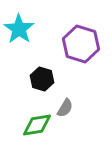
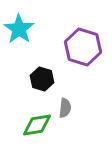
purple hexagon: moved 2 px right, 3 px down
gray semicircle: rotated 24 degrees counterclockwise
